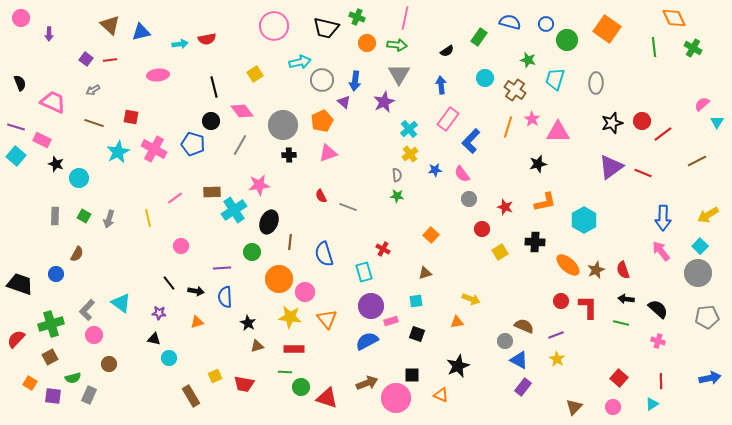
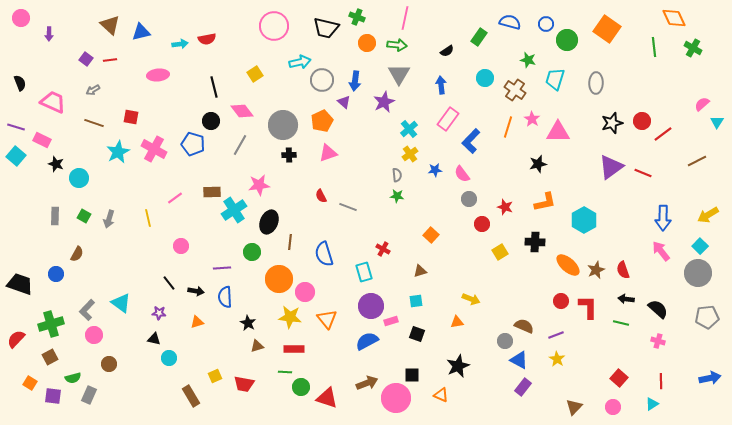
red circle at (482, 229): moved 5 px up
brown triangle at (425, 273): moved 5 px left, 2 px up
